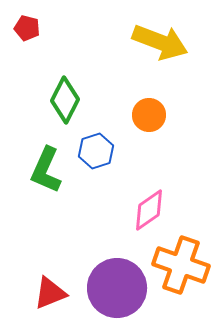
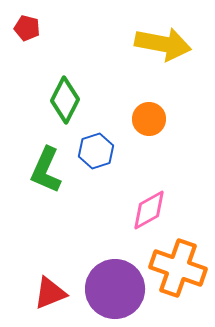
yellow arrow: moved 3 px right, 2 px down; rotated 10 degrees counterclockwise
orange circle: moved 4 px down
pink diamond: rotated 6 degrees clockwise
orange cross: moved 3 px left, 3 px down
purple circle: moved 2 px left, 1 px down
